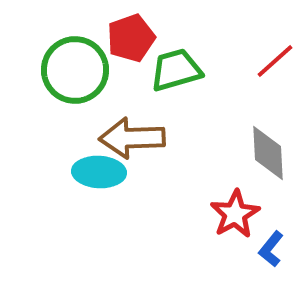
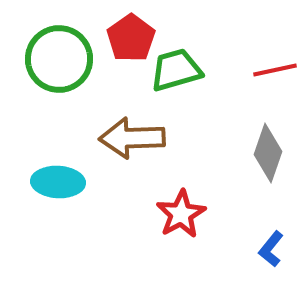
red pentagon: rotated 15 degrees counterclockwise
red line: moved 9 px down; rotated 30 degrees clockwise
green circle: moved 16 px left, 11 px up
gray diamond: rotated 22 degrees clockwise
cyan ellipse: moved 41 px left, 10 px down
red star: moved 54 px left
